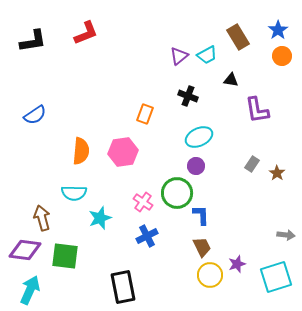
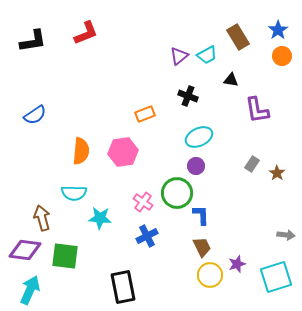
orange rectangle: rotated 48 degrees clockwise
cyan star: rotated 25 degrees clockwise
